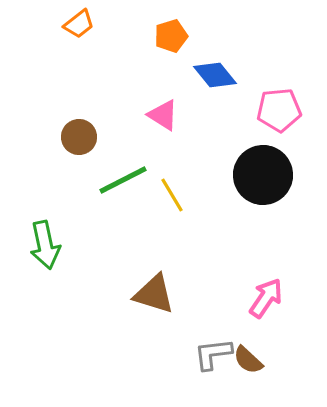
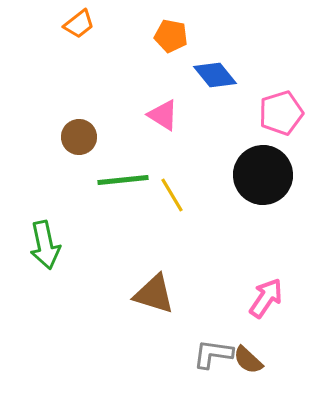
orange pentagon: rotated 28 degrees clockwise
pink pentagon: moved 2 px right, 3 px down; rotated 12 degrees counterclockwise
green line: rotated 21 degrees clockwise
gray L-shape: rotated 15 degrees clockwise
